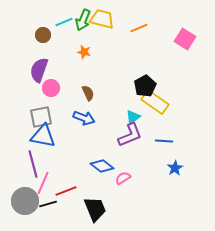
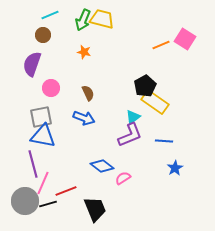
cyan line: moved 14 px left, 7 px up
orange line: moved 22 px right, 17 px down
purple semicircle: moved 7 px left, 6 px up
